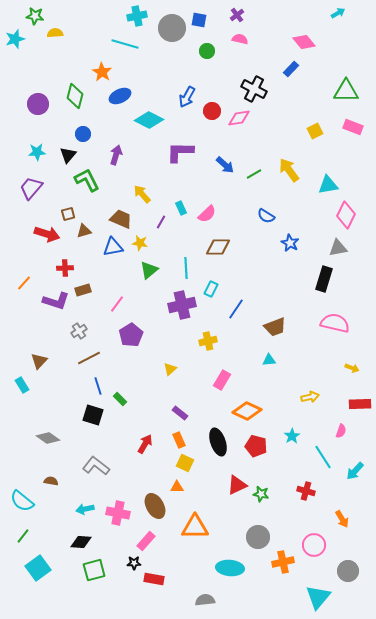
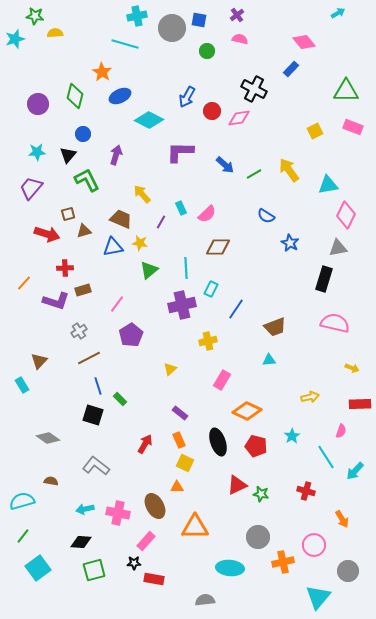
cyan line at (323, 457): moved 3 px right
cyan semicircle at (22, 501): rotated 125 degrees clockwise
